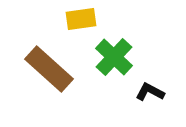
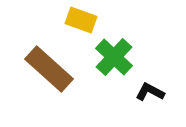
yellow rectangle: moved 1 px down; rotated 28 degrees clockwise
